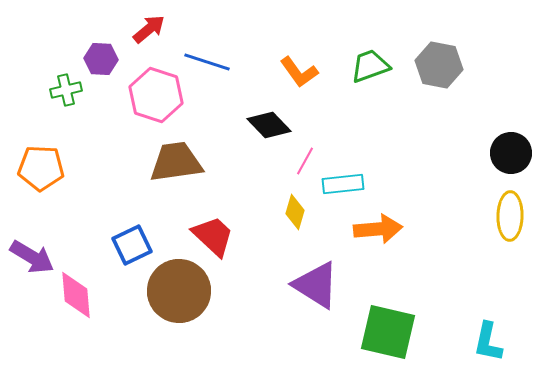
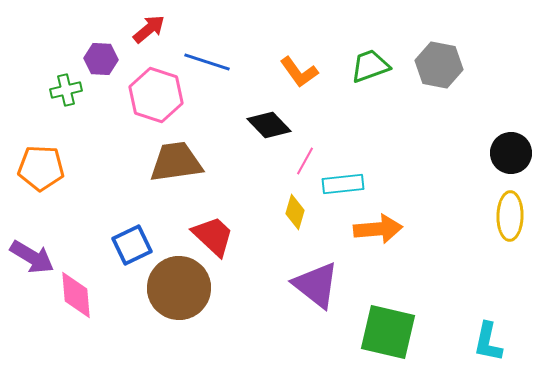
purple triangle: rotated 6 degrees clockwise
brown circle: moved 3 px up
